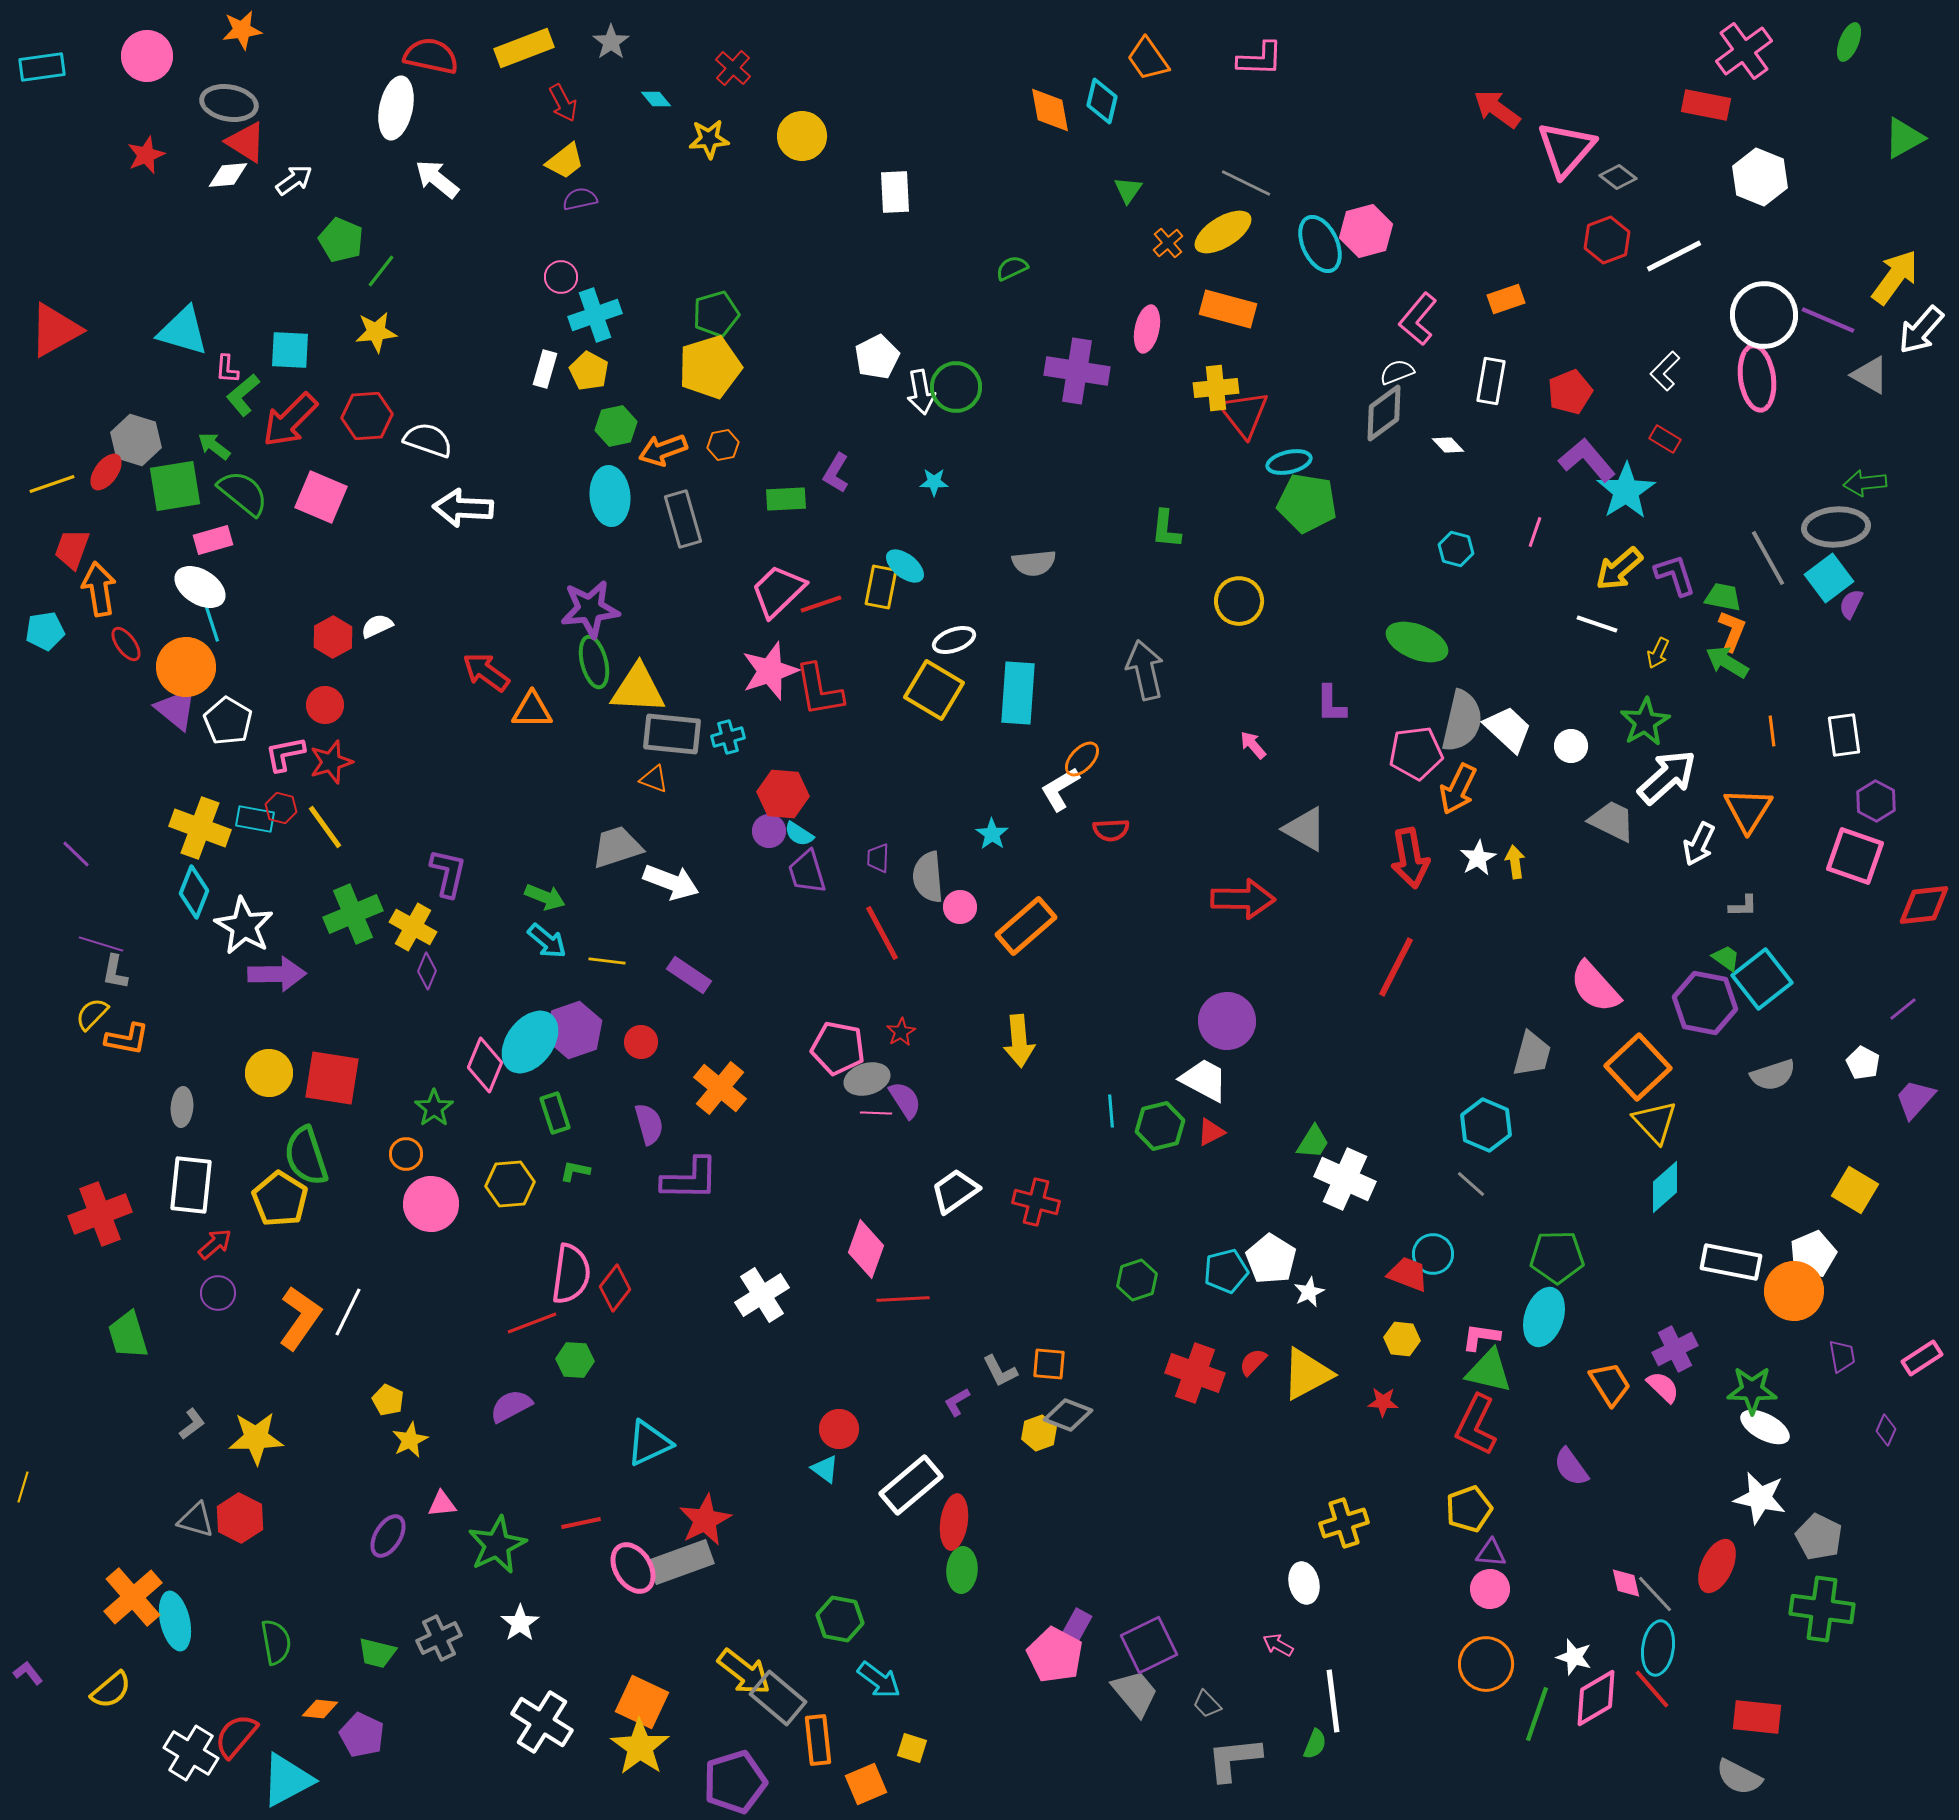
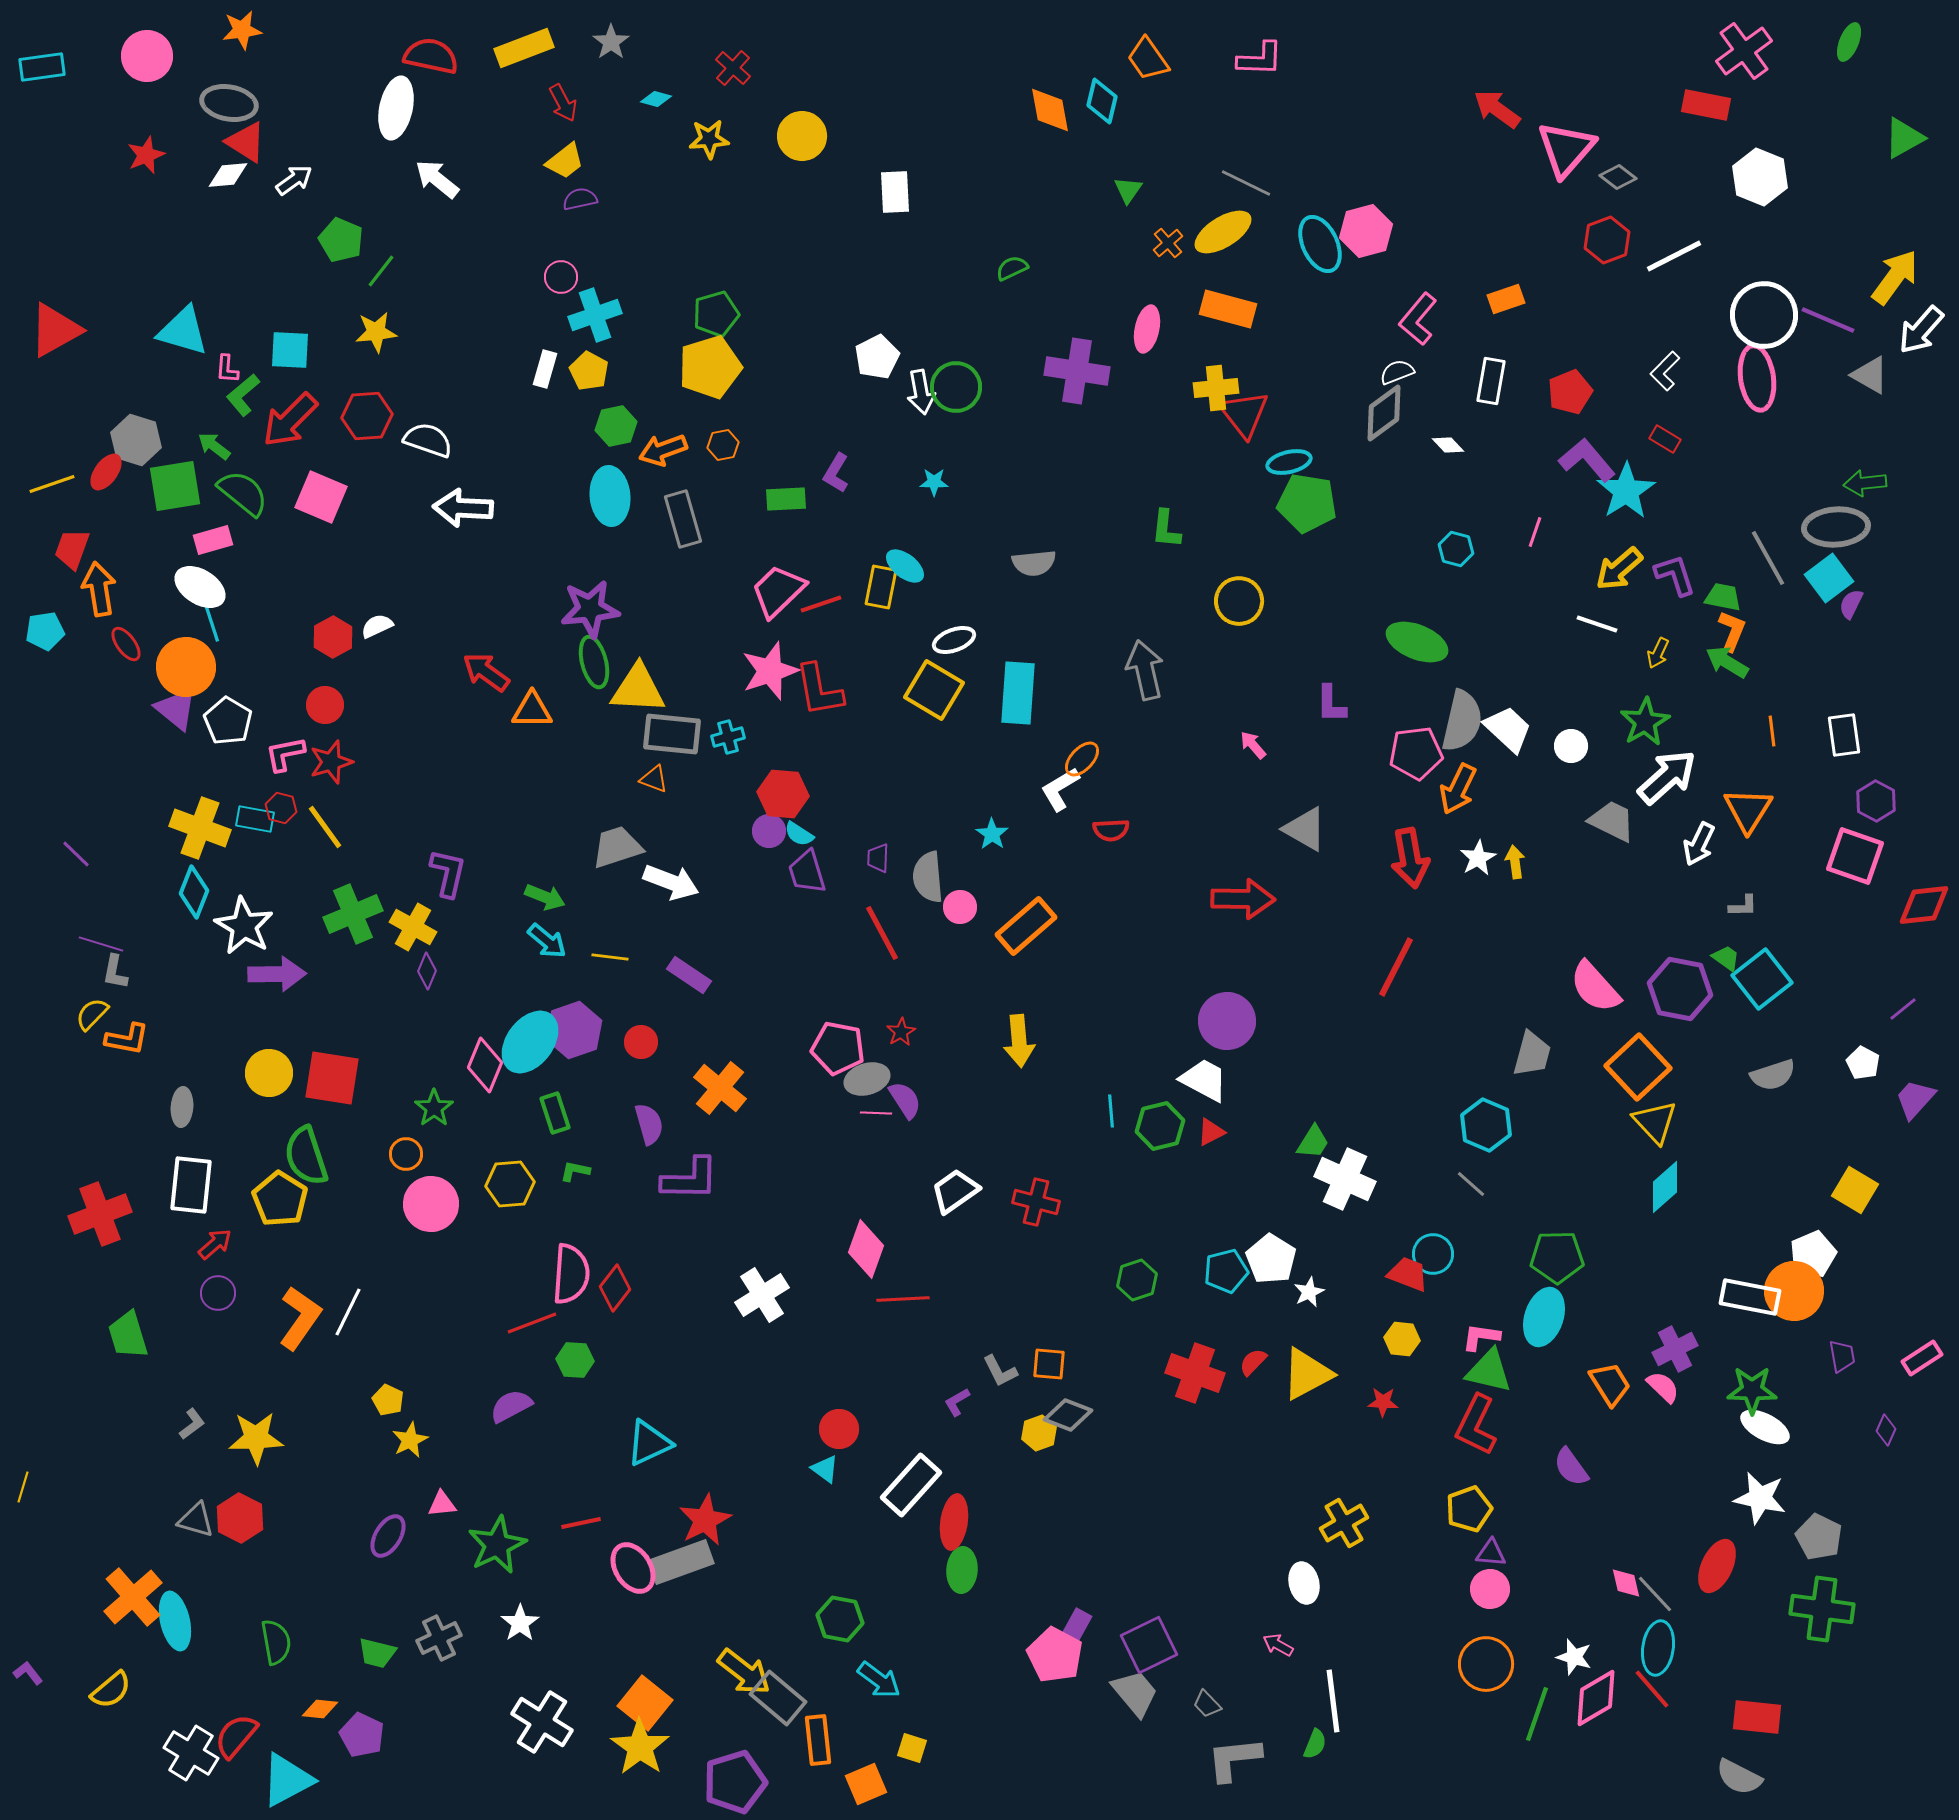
cyan diamond at (656, 99): rotated 36 degrees counterclockwise
yellow line at (607, 961): moved 3 px right, 4 px up
purple hexagon at (1705, 1003): moved 25 px left, 14 px up
white rectangle at (1731, 1262): moved 19 px right, 35 px down
pink semicircle at (571, 1274): rotated 4 degrees counterclockwise
white rectangle at (911, 1485): rotated 8 degrees counterclockwise
yellow cross at (1344, 1523): rotated 12 degrees counterclockwise
orange square at (642, 1702): moved 3 px right, 1 px down; rotated 14 degrees clockwise
